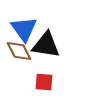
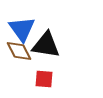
blue triangle: moved 2 px left
red square: moved 3 px up
